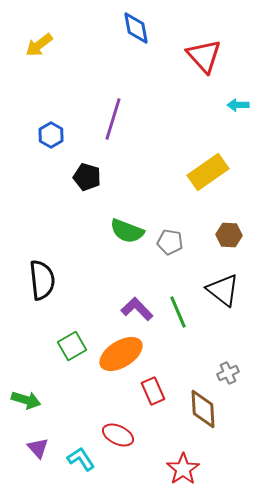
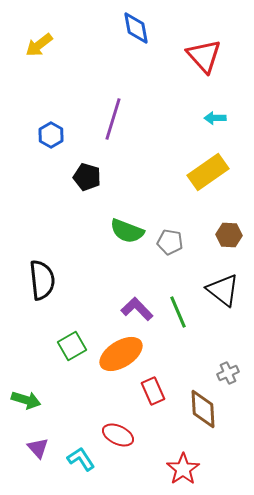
cyan arrow: moved 23 px left, 13 px down
